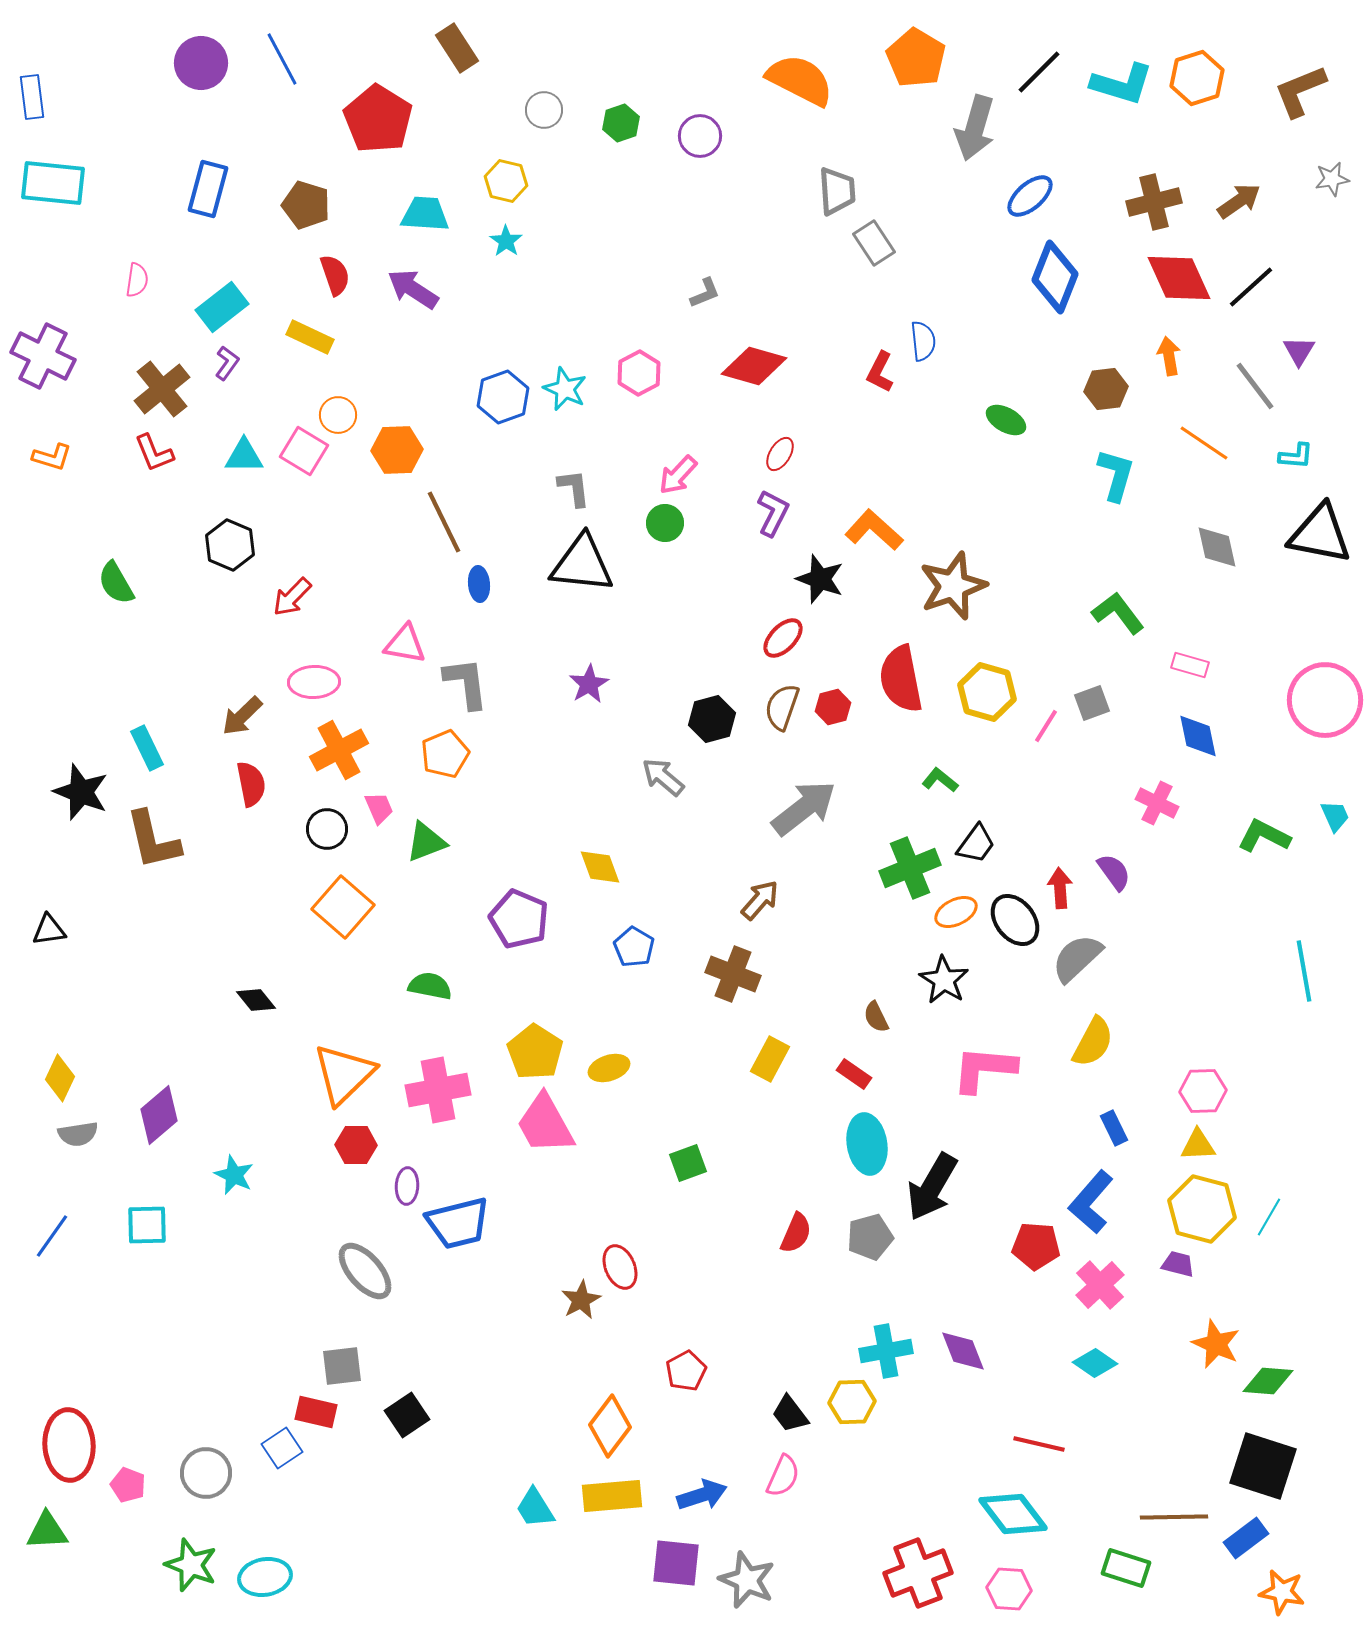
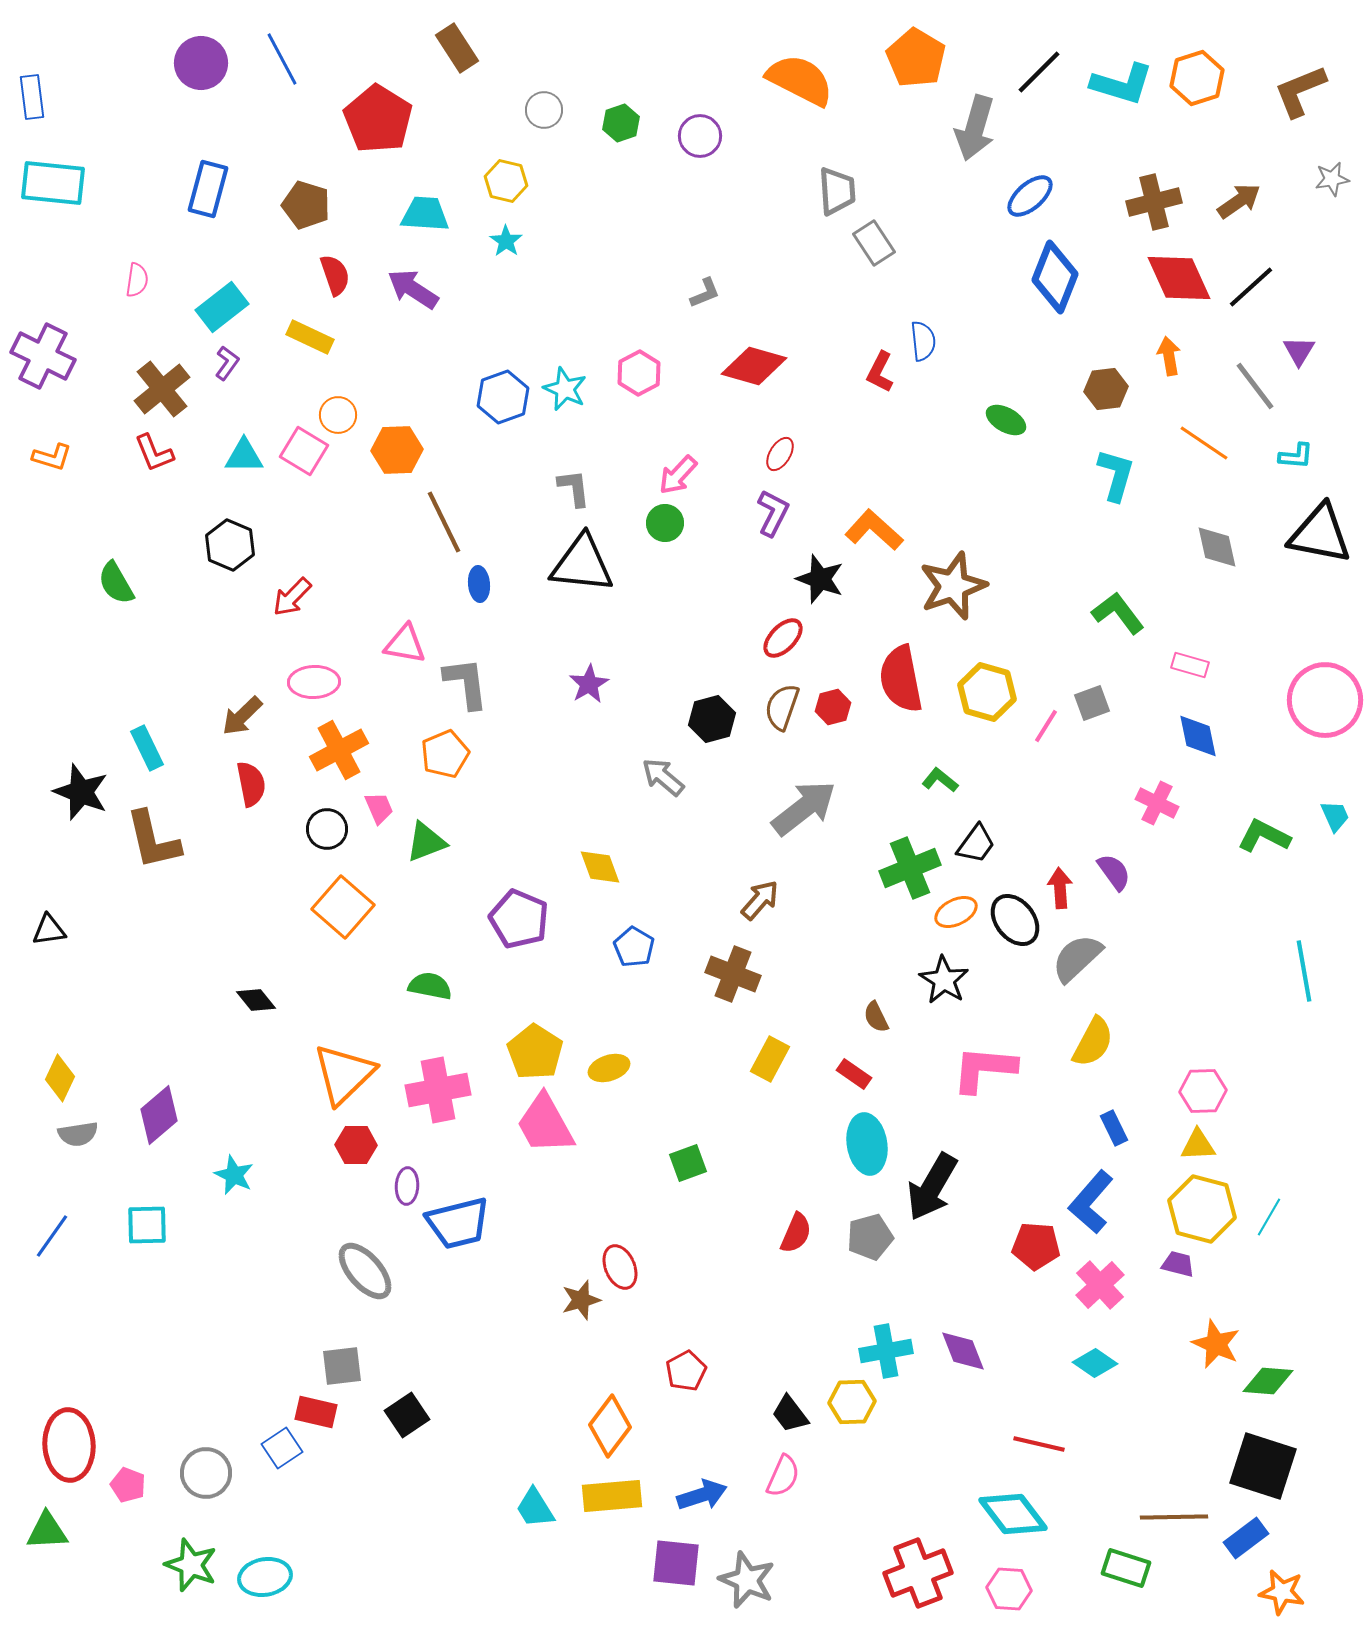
brown star at (581, 1300): rotated 12 degrees clockwise
